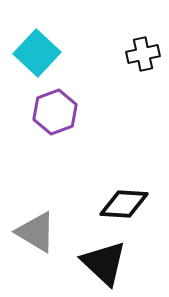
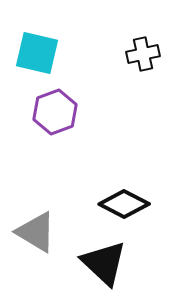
cyan square: rotated 30 degrees counterclockwise
black diamond: rotated 24 degrees clockwise
